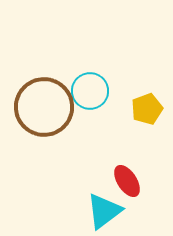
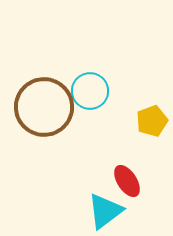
yellow pentagon: moved 5 px right, 12 px down
cyan triangle: moved 1 px right
